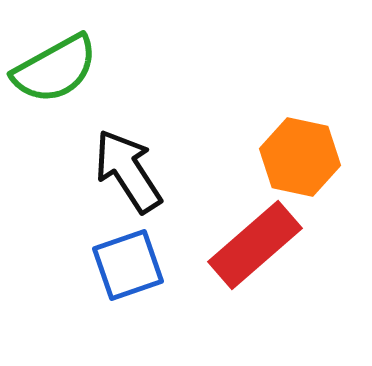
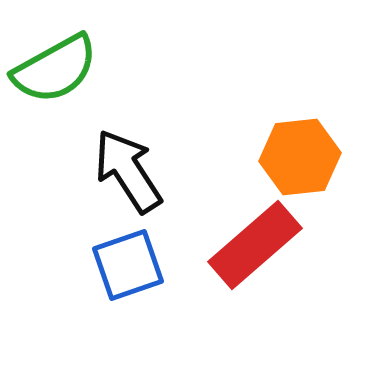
orange hexagon: rotated 18 degrees counterclockwise
